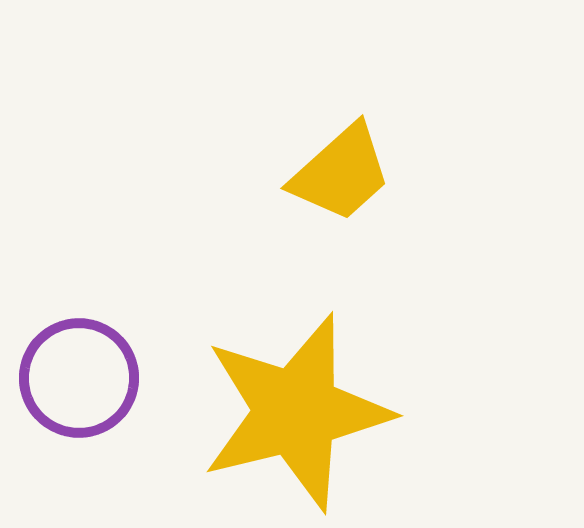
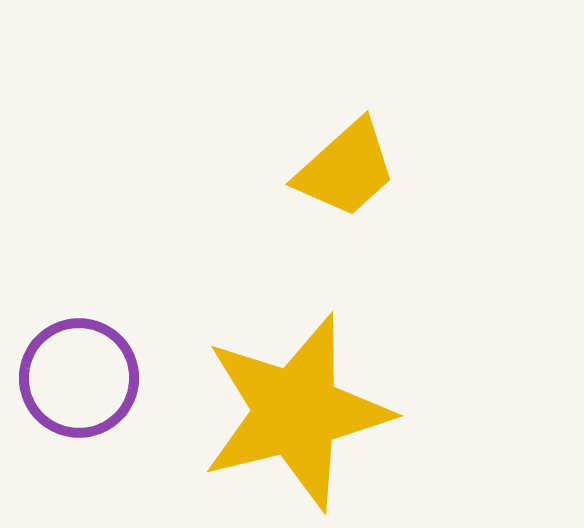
yellow trapezoid: moved 5 px right, 4 px up
